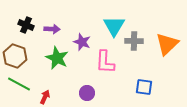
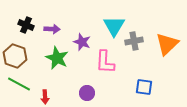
gray cross: rotated 12 degrees counterclockwise
red arrow: rotated 152 degrees clockwise
